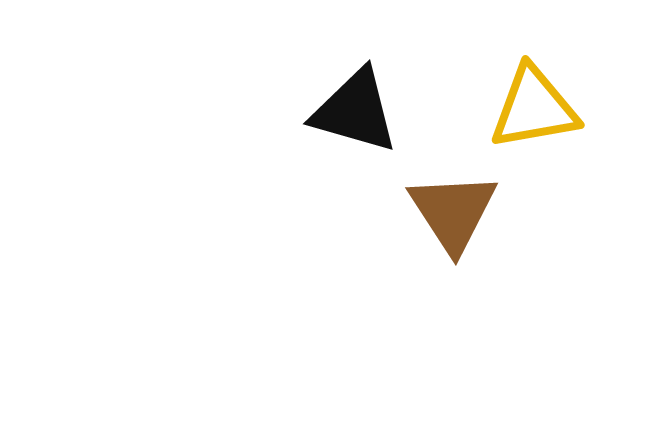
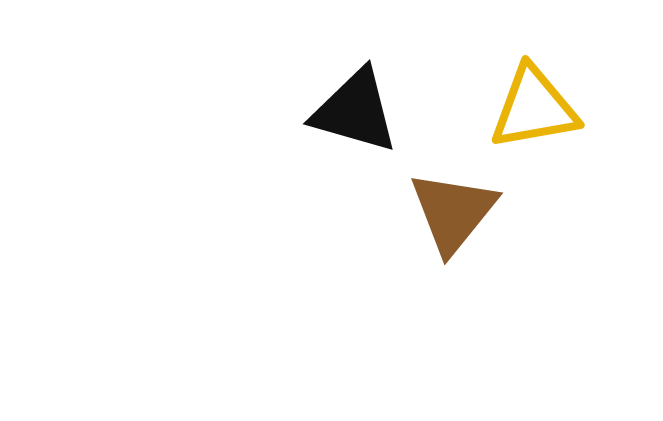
brown triangle: rotated 12 degrees clockwise
